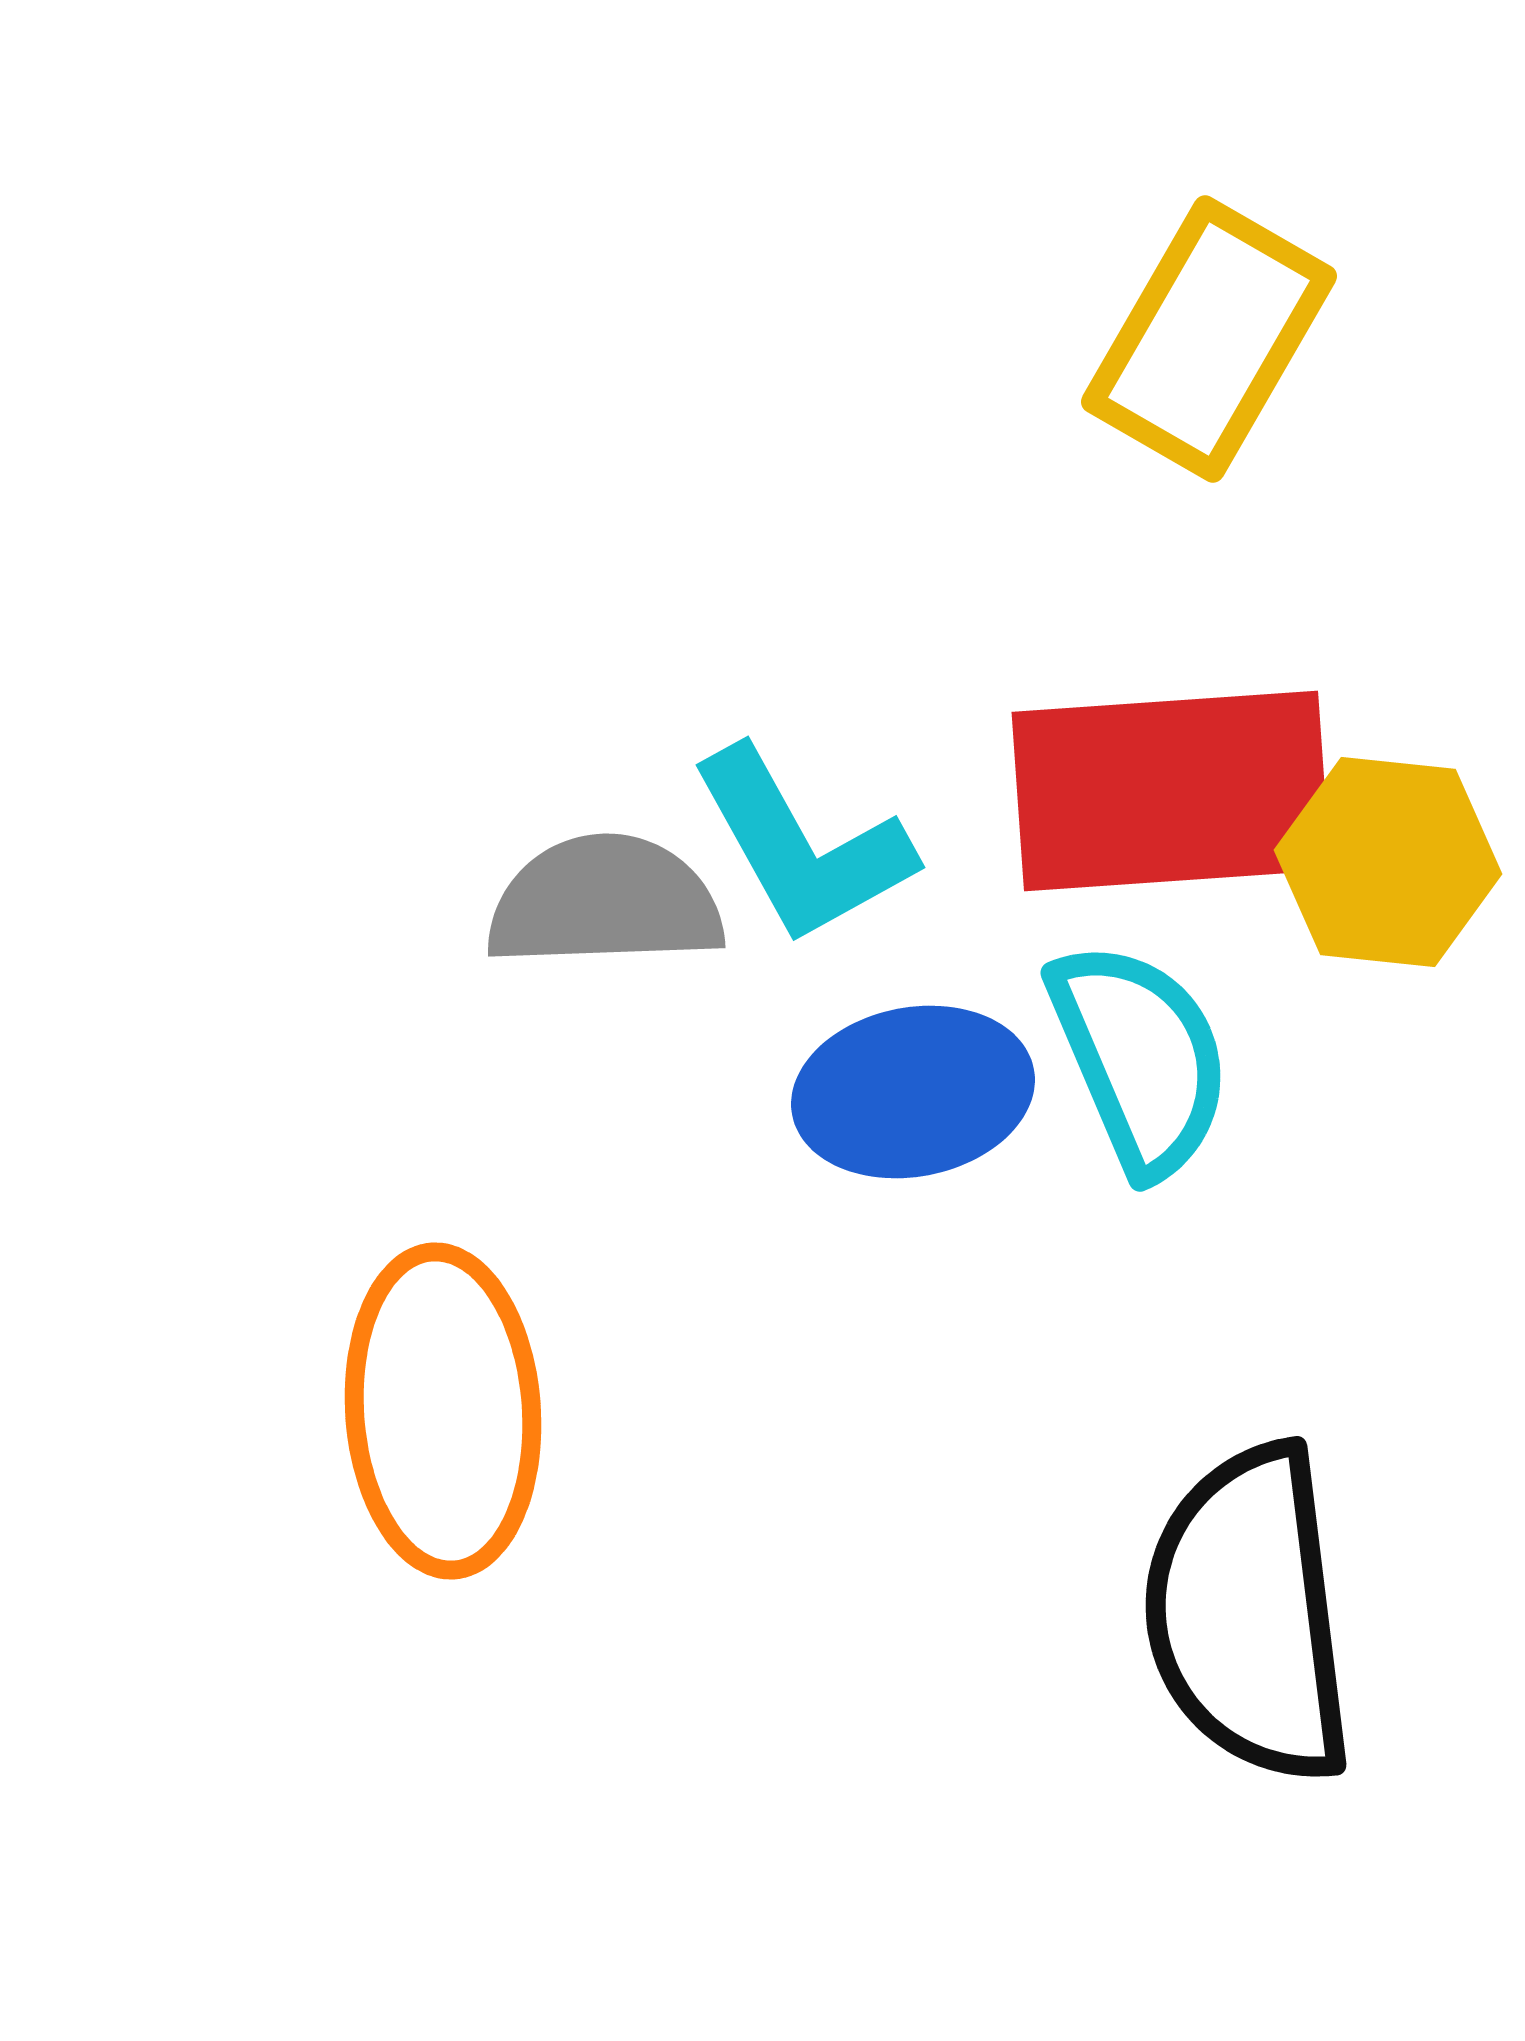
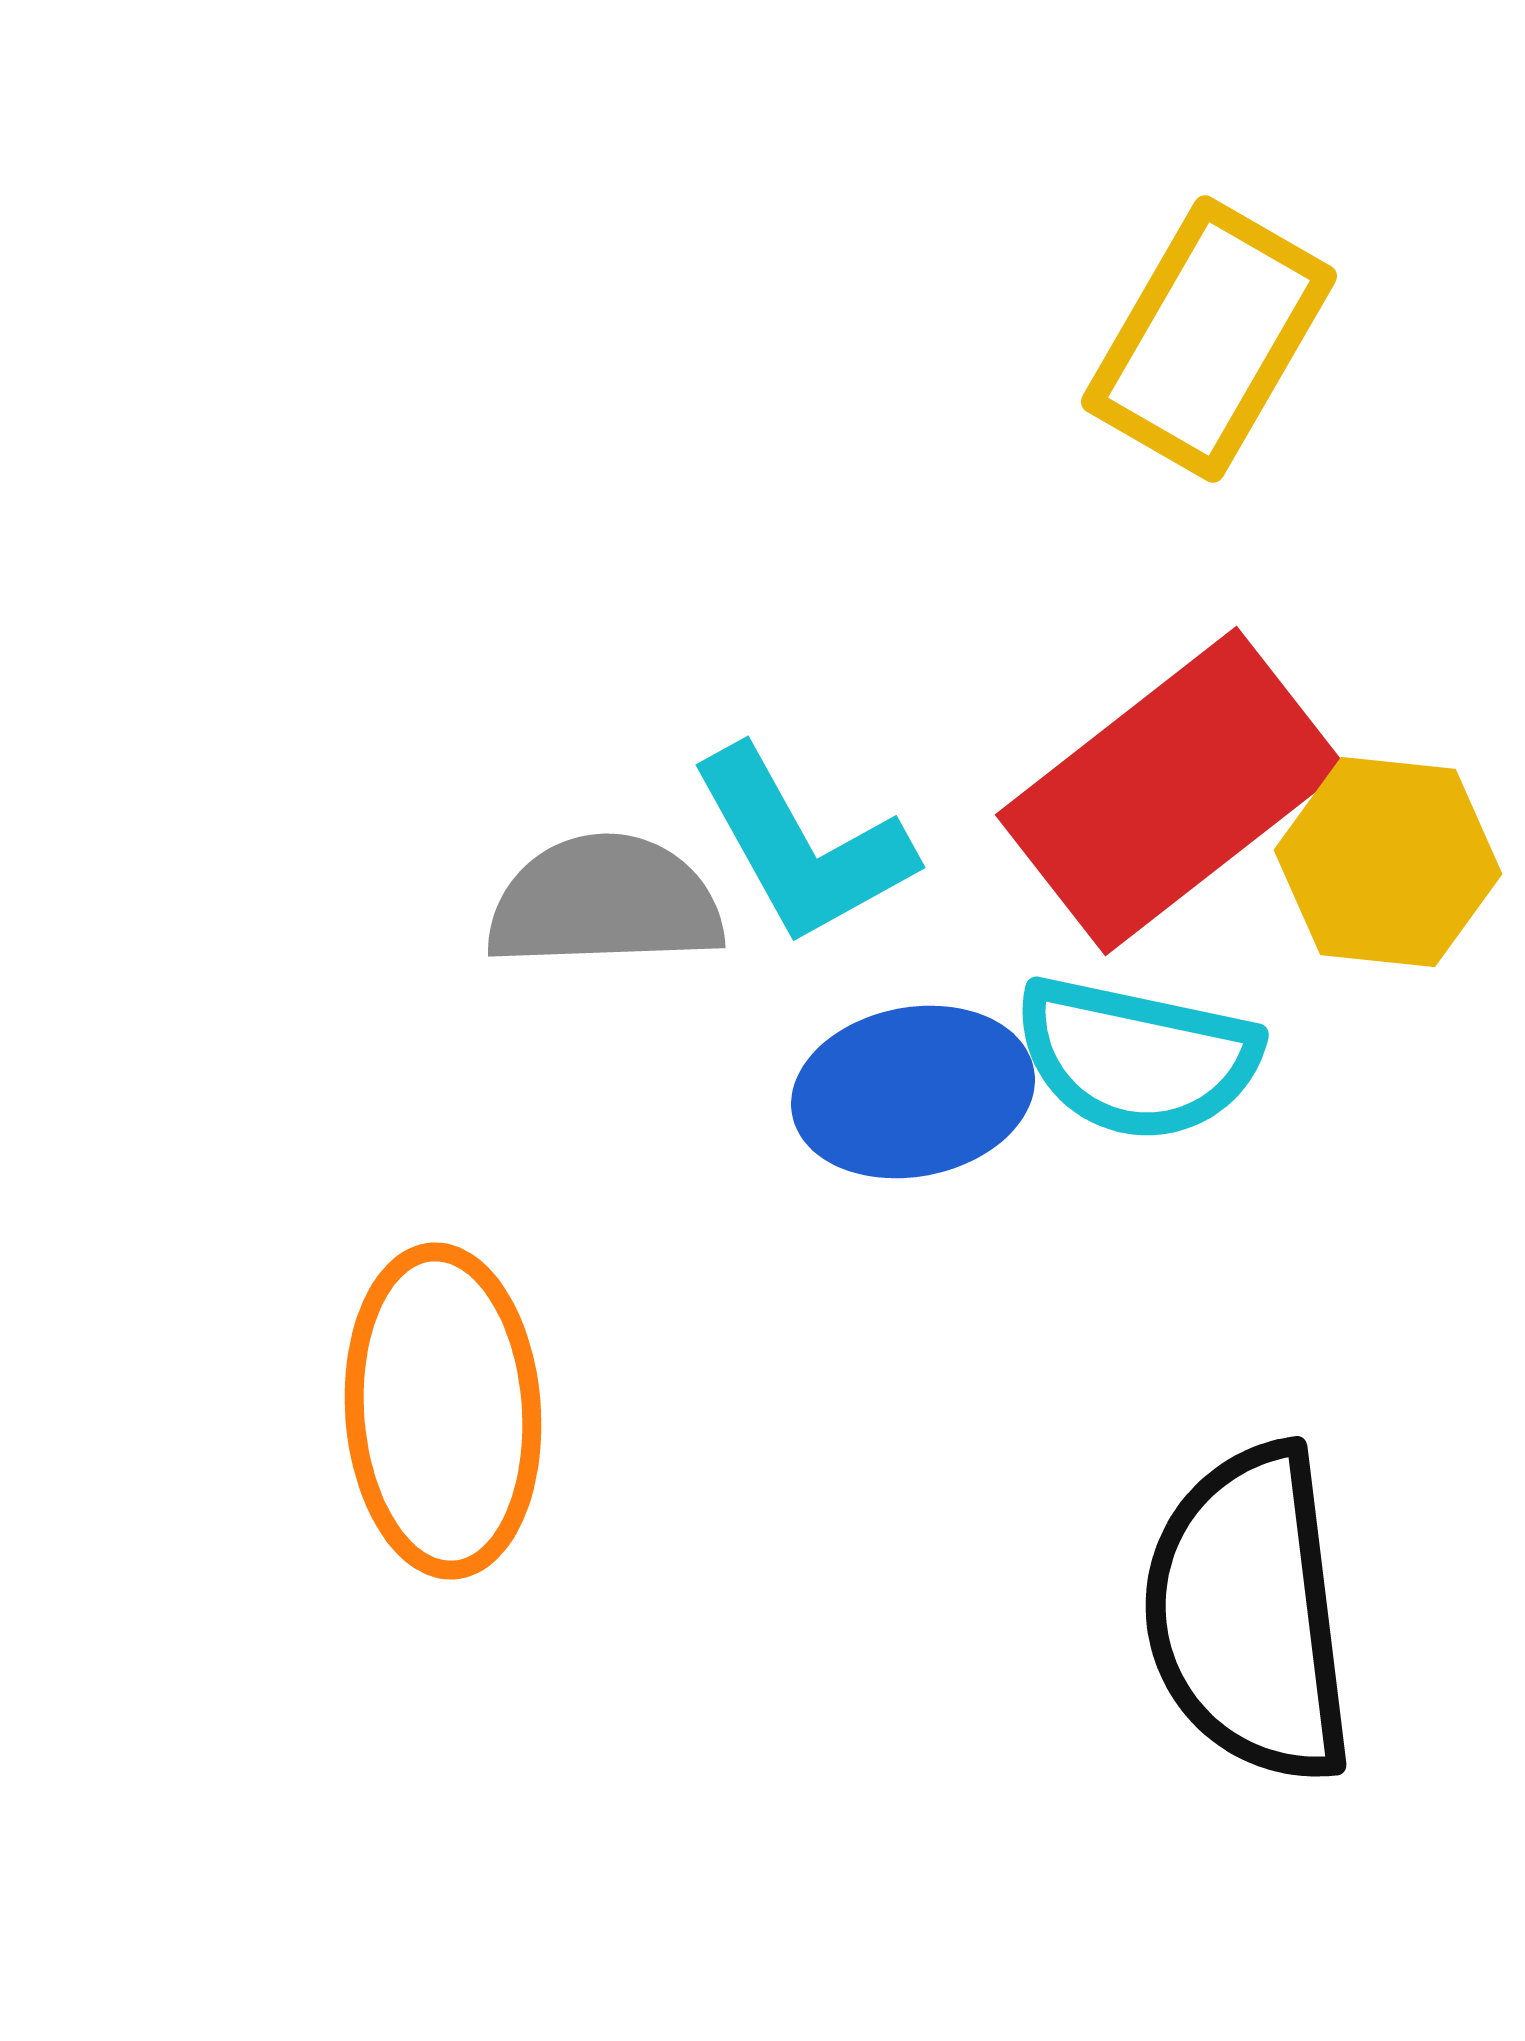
red rectangle: rotated 34 degrees counterclockwise
cyan semicircle: moved 3 px left; rotated 125 degrees clockwise
